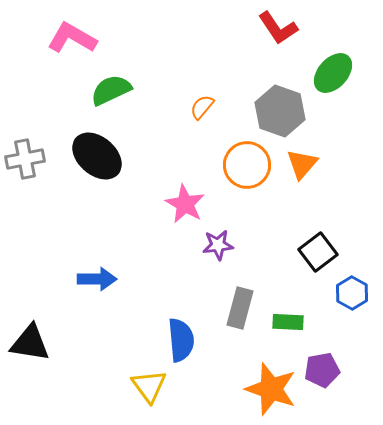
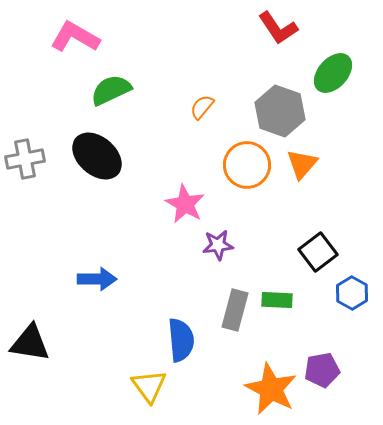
pink L-shape: moved 3 px right, 1 px up
gray rectangle: moved 5 px left, 2 px down
green rectangle: moved 11 px left, 22 px up
orange star: rotated 8 degrees clockwise
